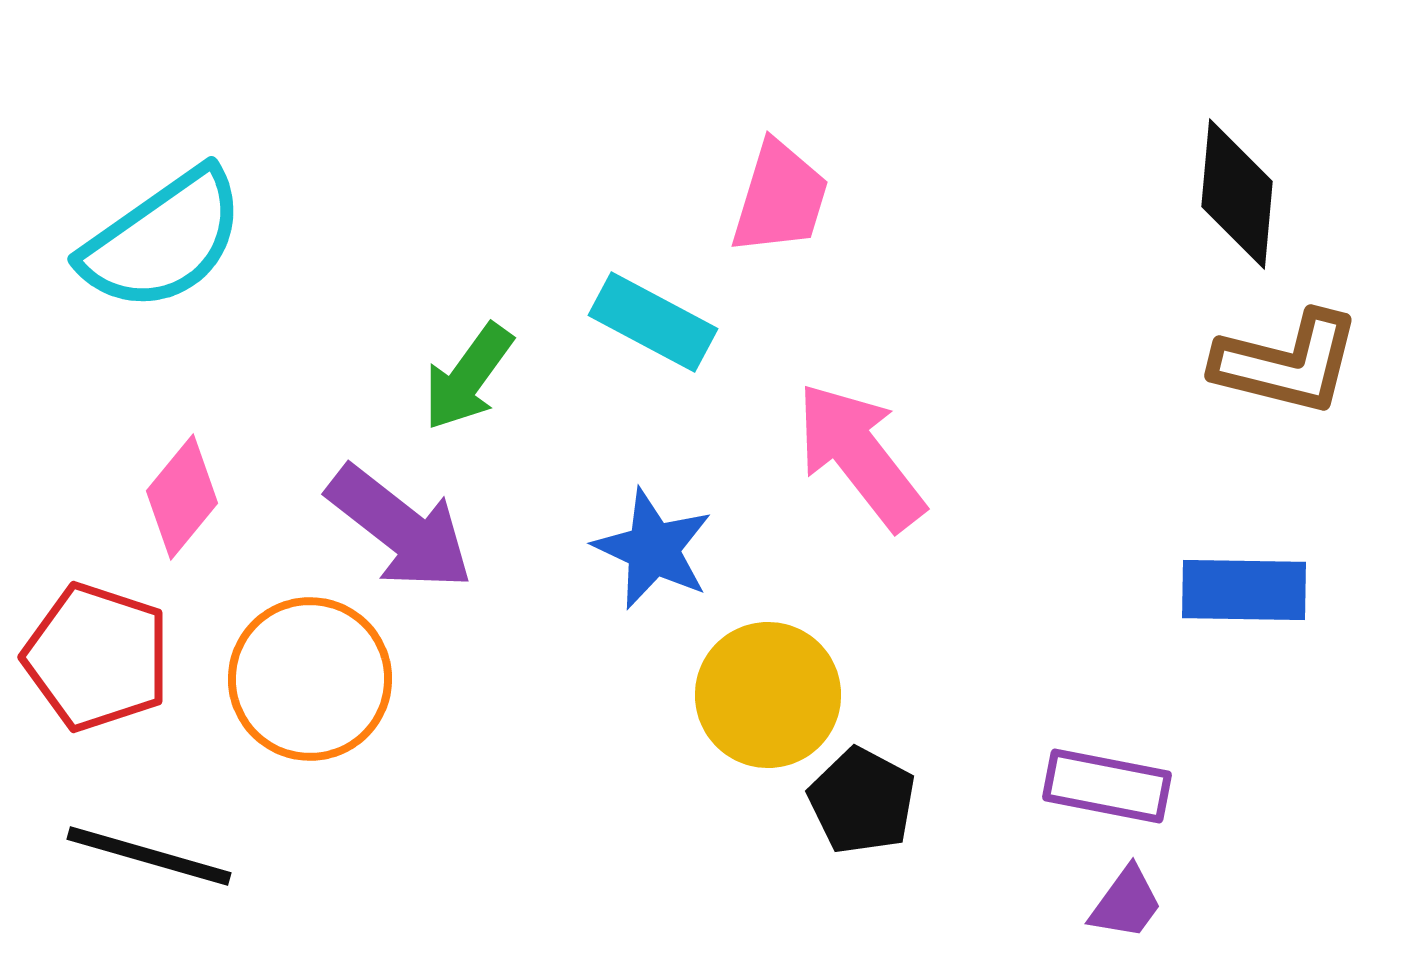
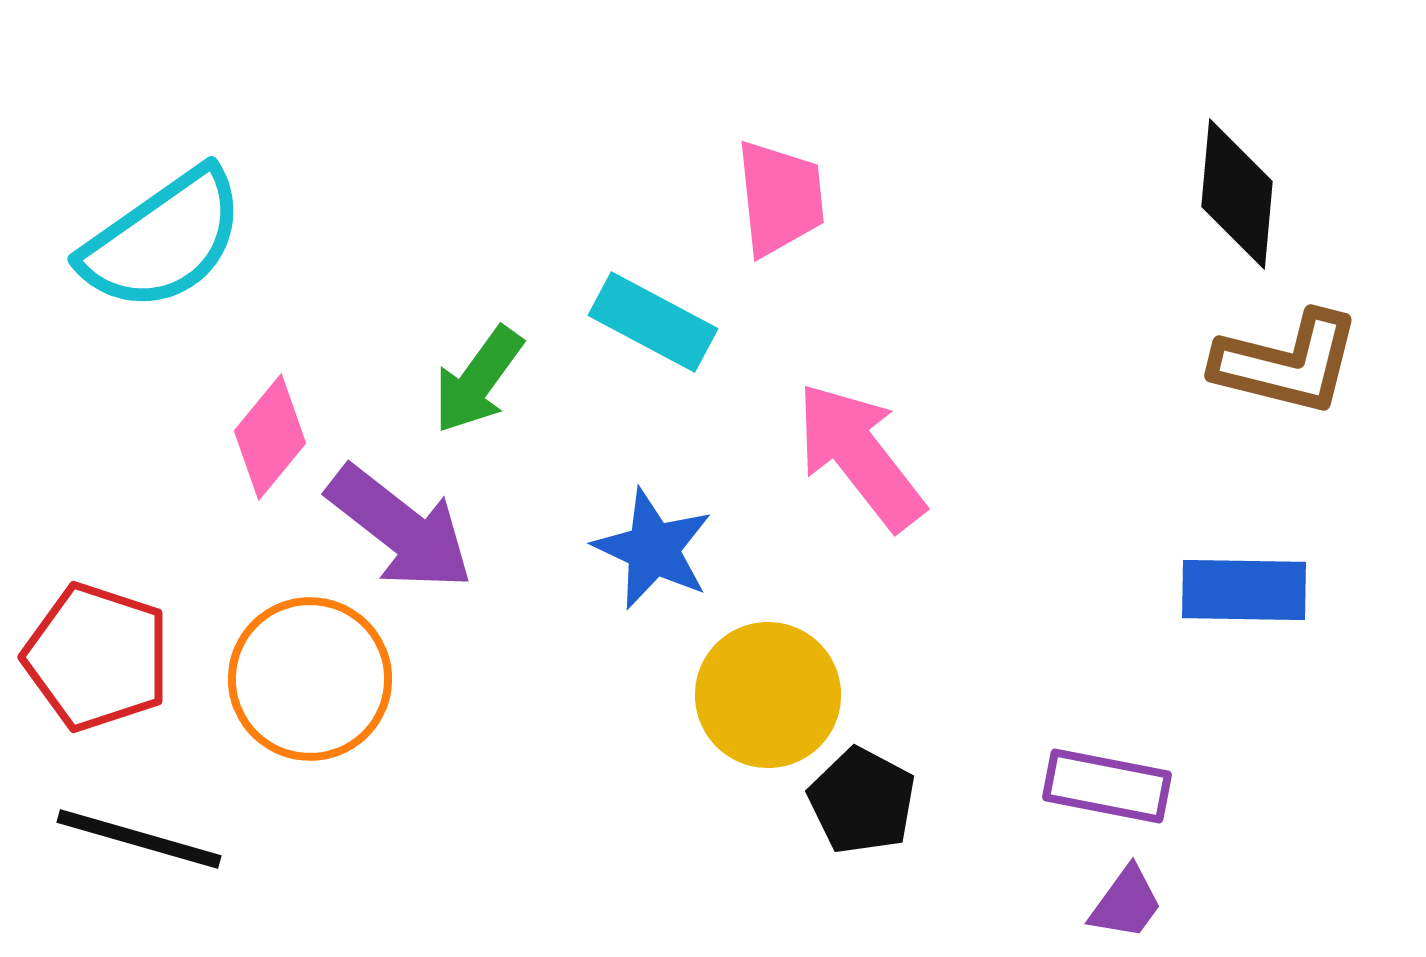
pink trapezoid: rotated 23 degrees counterclockwise
green arrow: moved 10 px right, 3 px down
pink diamond: moved 88 px right, 60 px up
black line: moved 10 px left, 17 px up
